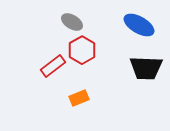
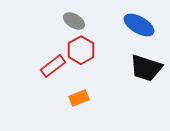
gray ellipse: moved 2 px right, 1 px up
red hexagon: moved 1 px left
black trapezoid: rotated 16 degrees clockwise
